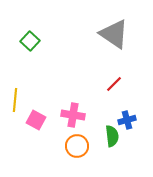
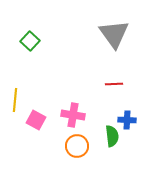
gray triangle: rotated 20 degrees clockwise
red line: rotated 42 degrees clockwise
blue cross: rotated 18 degrees clockwise
